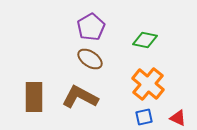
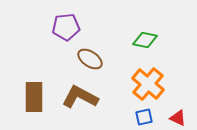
purple pentagon: moved 25 px left; rotated 24 degrees clockwise
